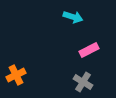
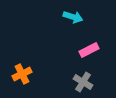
orange cross: moved 6 px right, 1 px up
